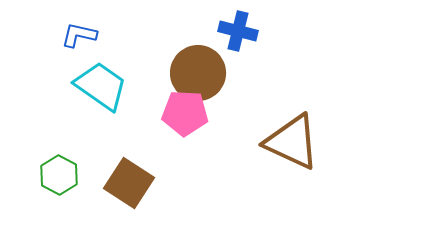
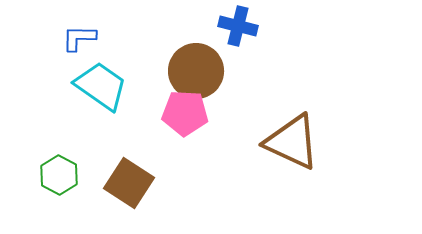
blue cross: moved 5 px up
blue L-shape: moved 3 px down; rotated 12 degrees counterclockwise
brown circle: moved 2 px left, 2 px up
